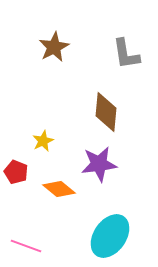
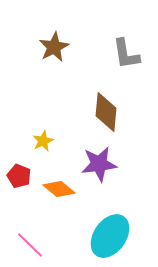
red pentagon: moved 3 px right, 4 px down
pink line: moved 4 px right, 1 px up; rotated 24 degrees clockwise
